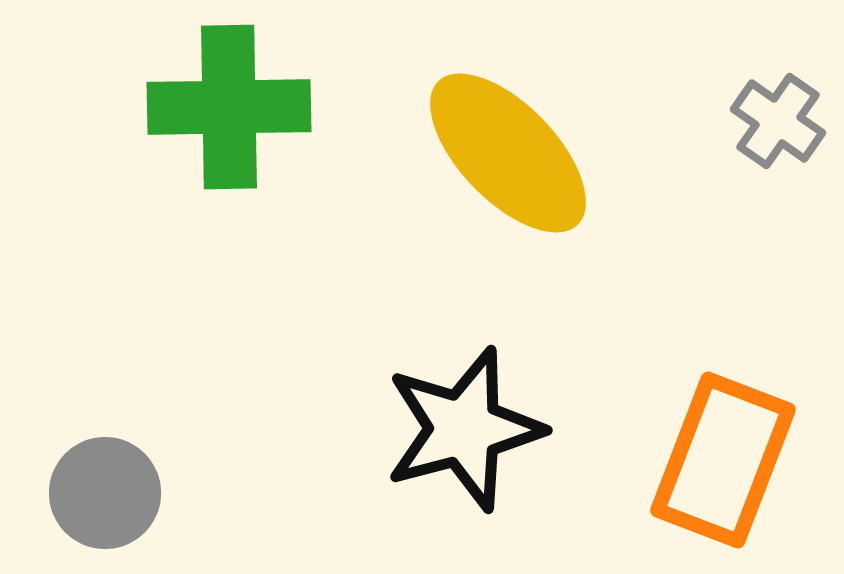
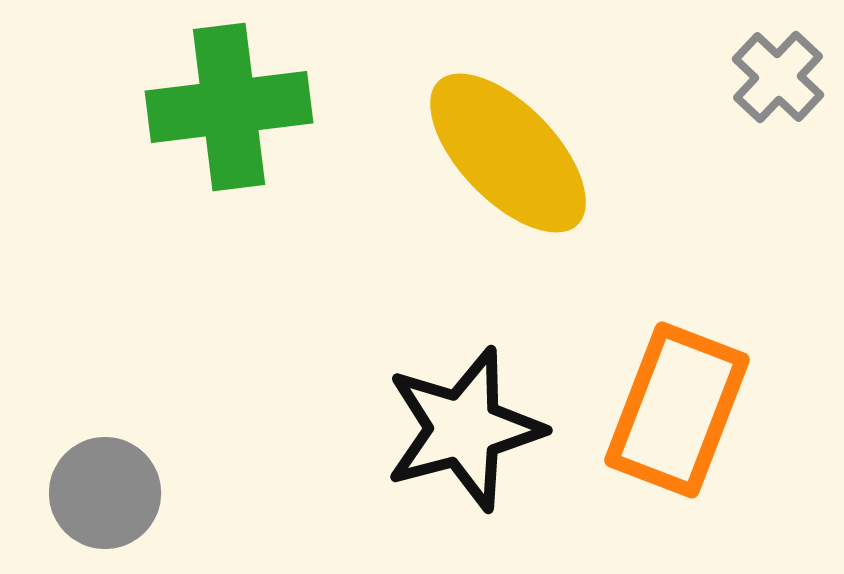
green cross: rotated 6 degrees counterclockwise
gray cross: moved 44 px up; rotated 8 degrees clockwise
orange rectangle: moved 46 px left, 50 px up
